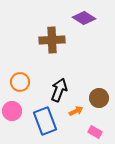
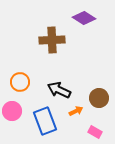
black arrow: rotated 85 degrees counterclockwise
